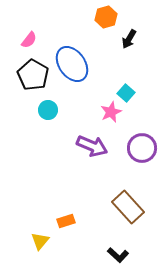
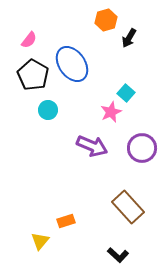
orange hexagon: moved 3 px down
black arrow: moved 1 px up
